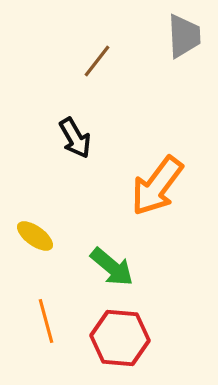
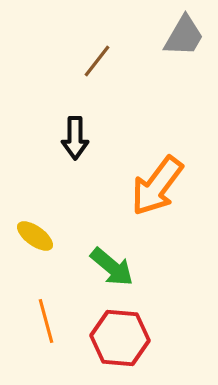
gray trapezoid: rotated 33 degrees clockwise
black arrow: rotated 30 degrees clockwise
